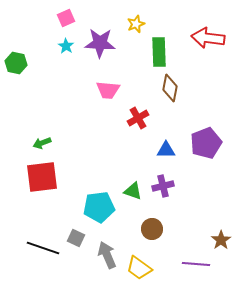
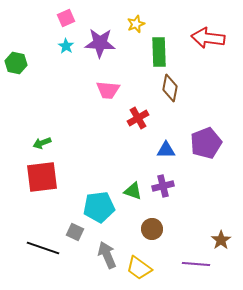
gray square: moved 1 px left, 6 px up
